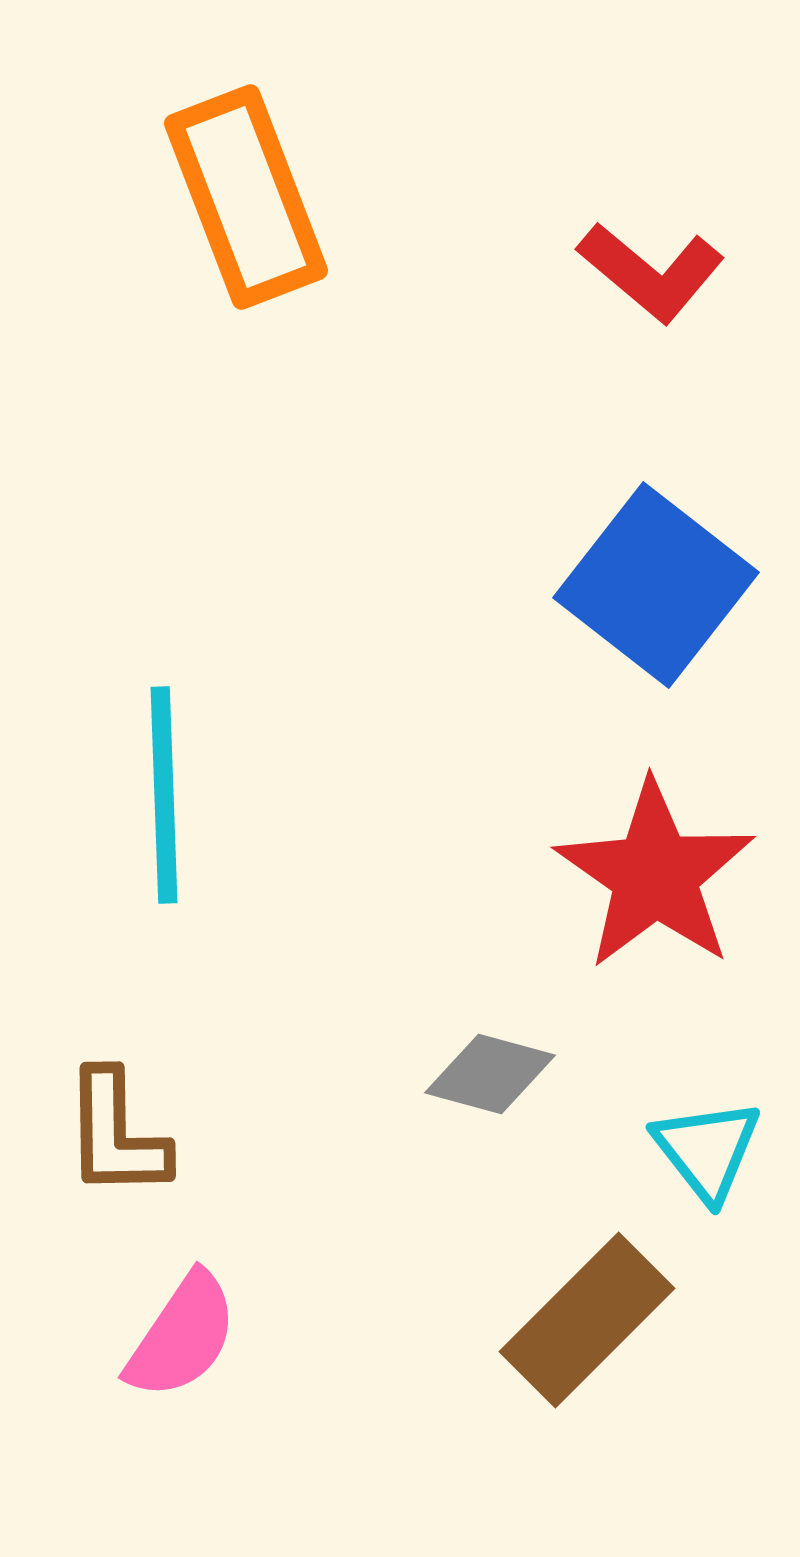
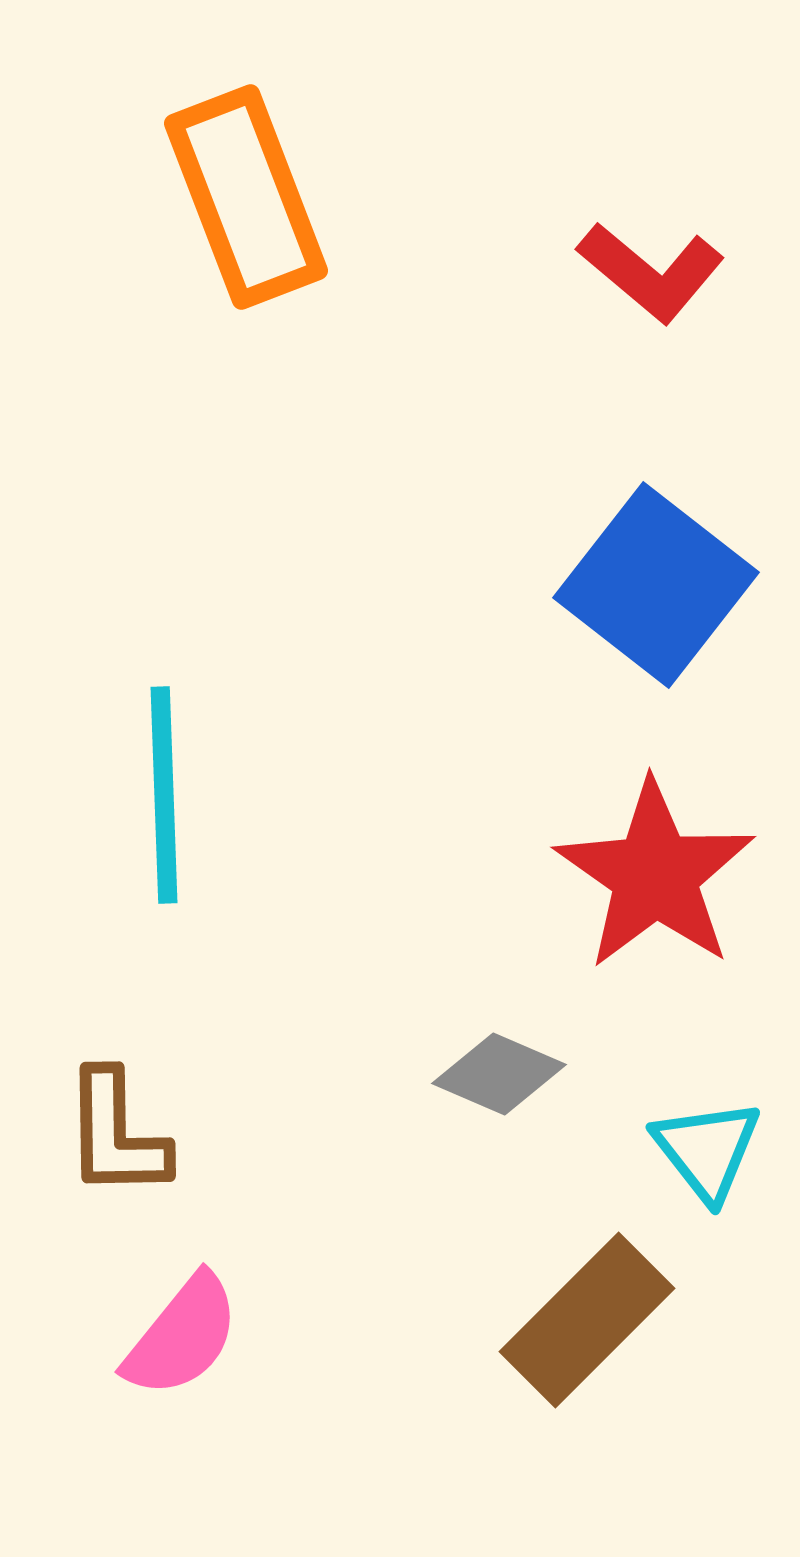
gray diamond: moved 9 px right; rotated 8 degrees clockwise
pink semicircle: rotated 5 degrees clockwise
